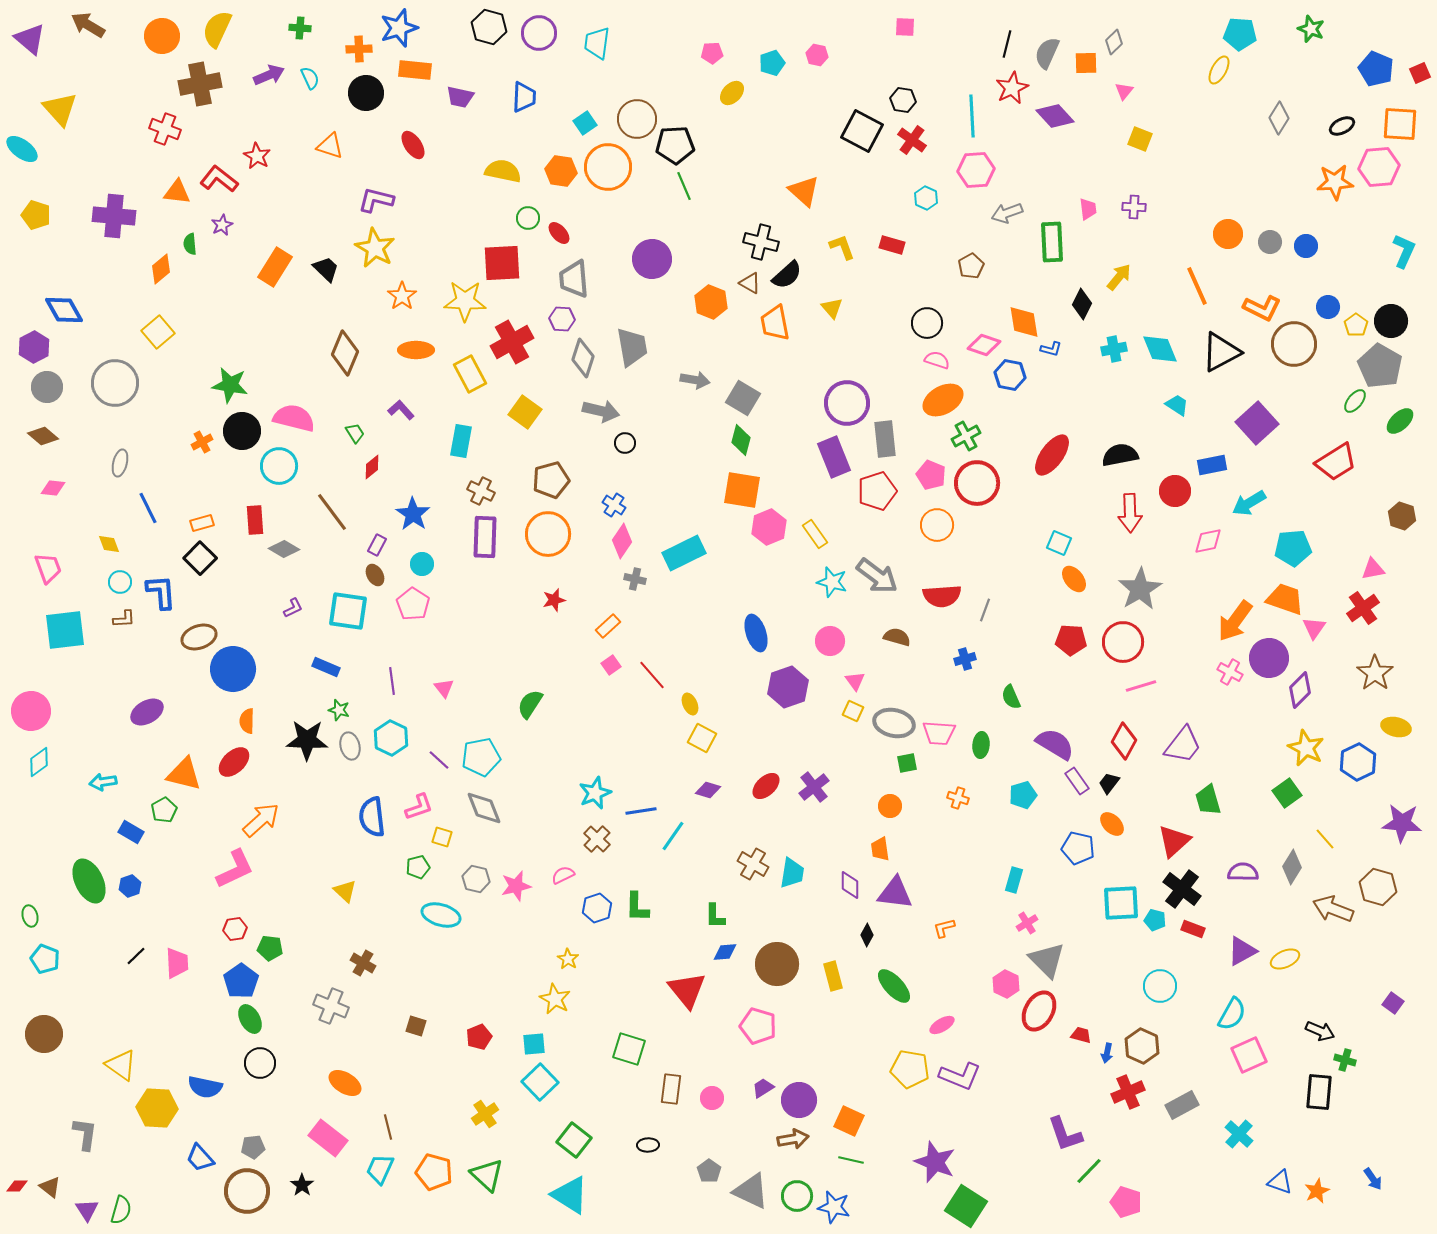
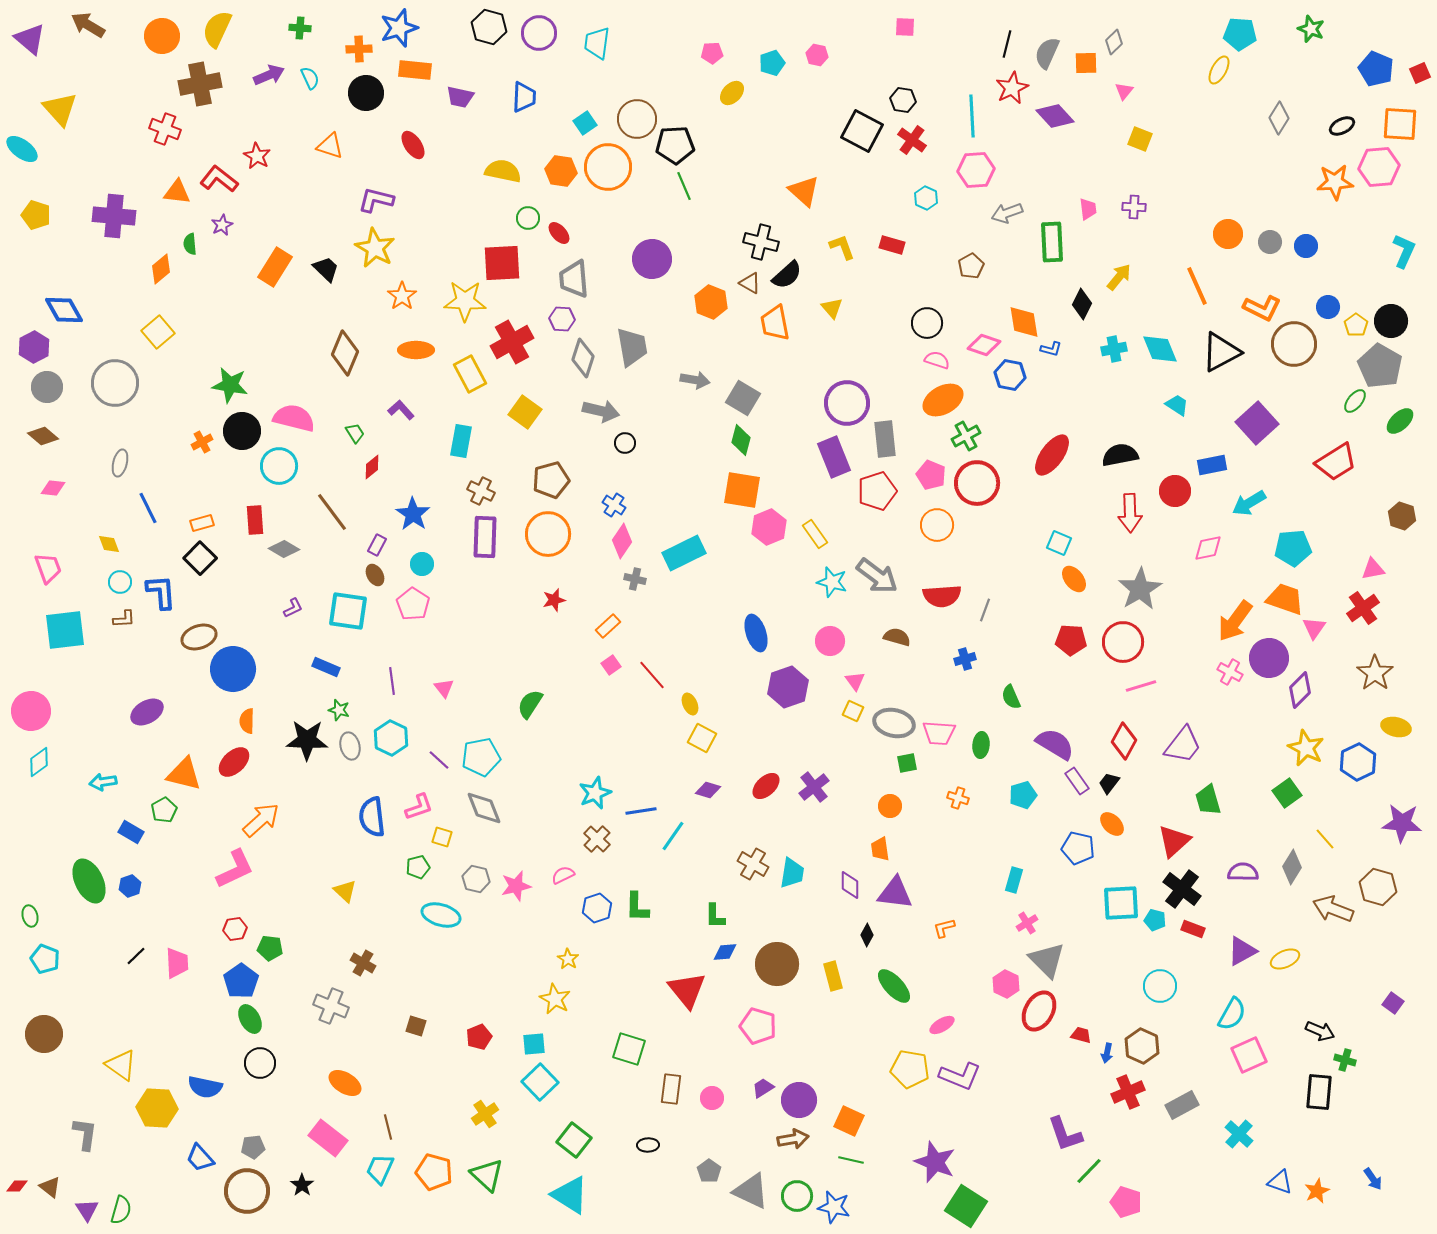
pink diamond at (1208, 541): moved 7 px down
